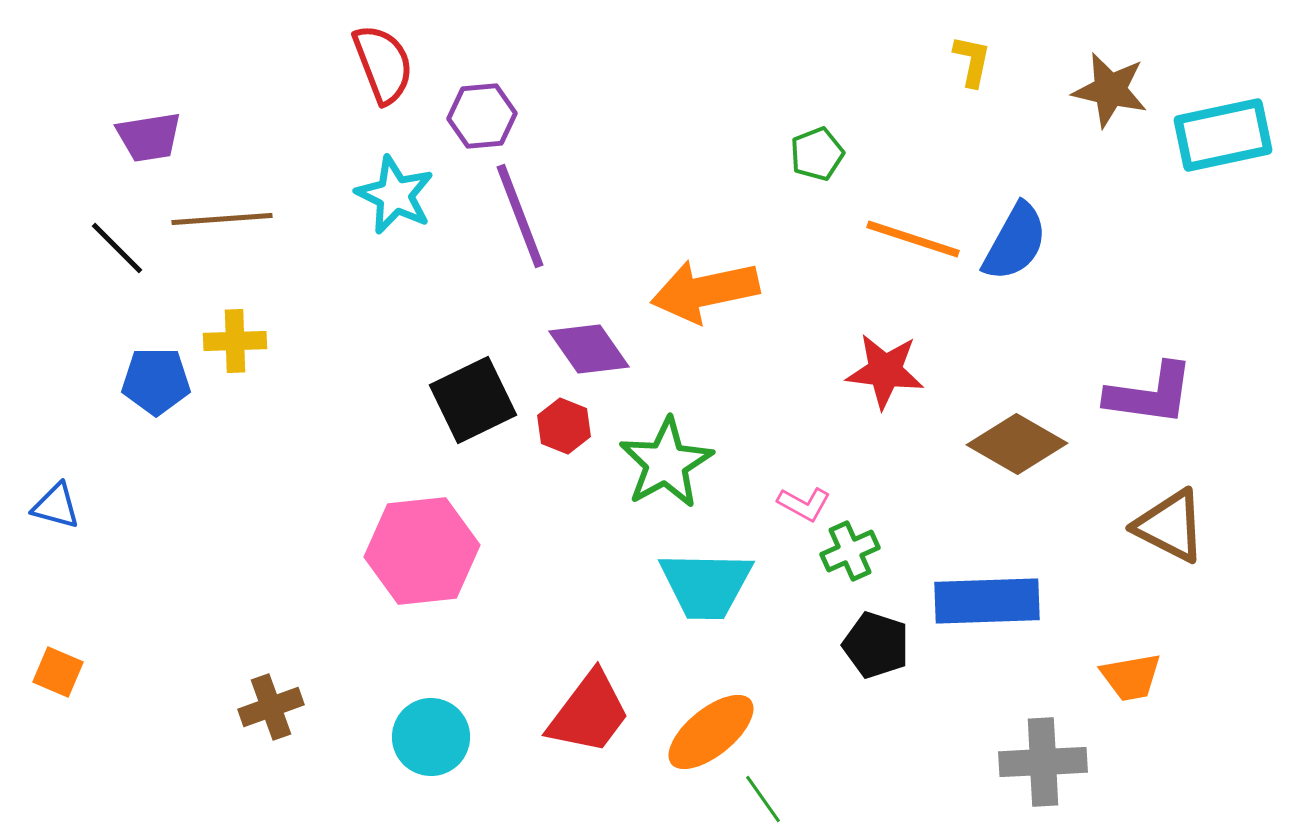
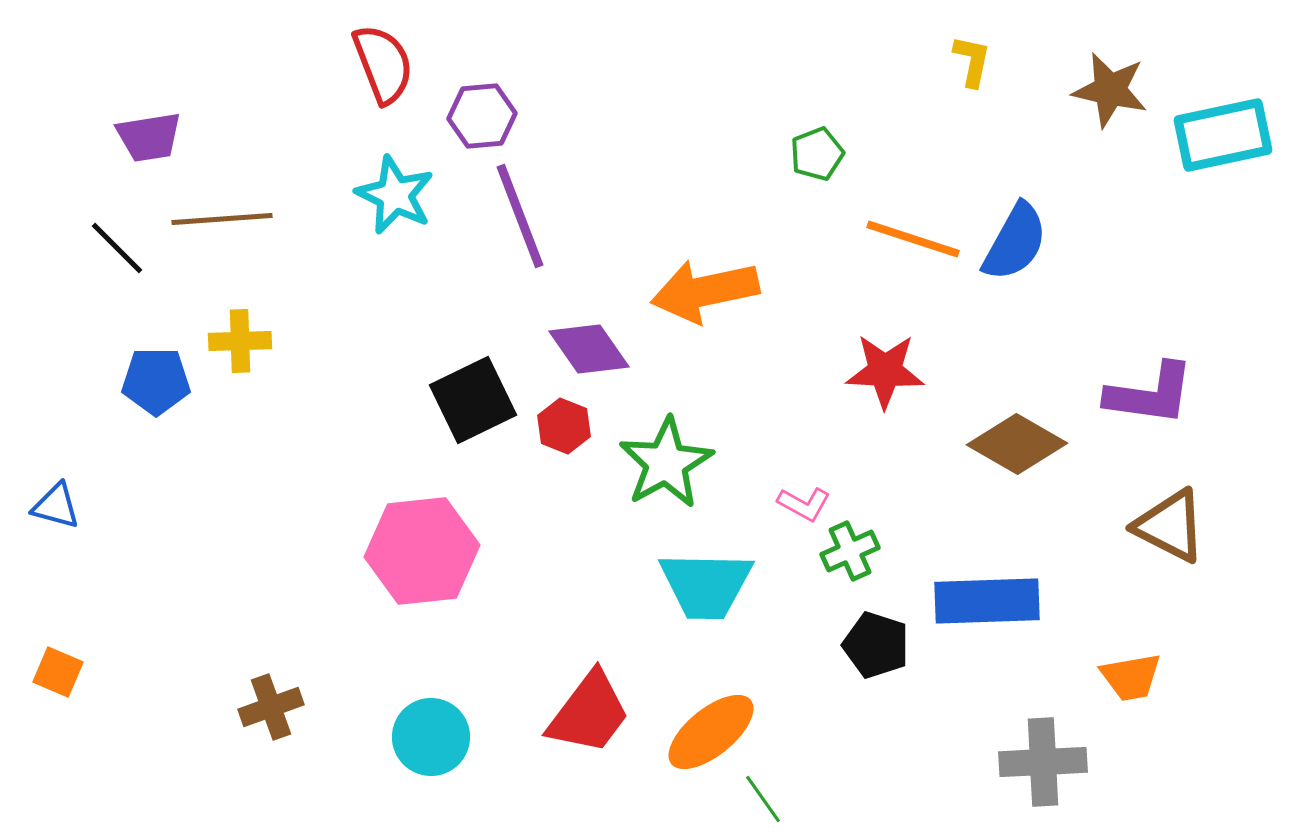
yellow cross: moved 5 px right
red star: rotated 4 degrees counterclockwise
